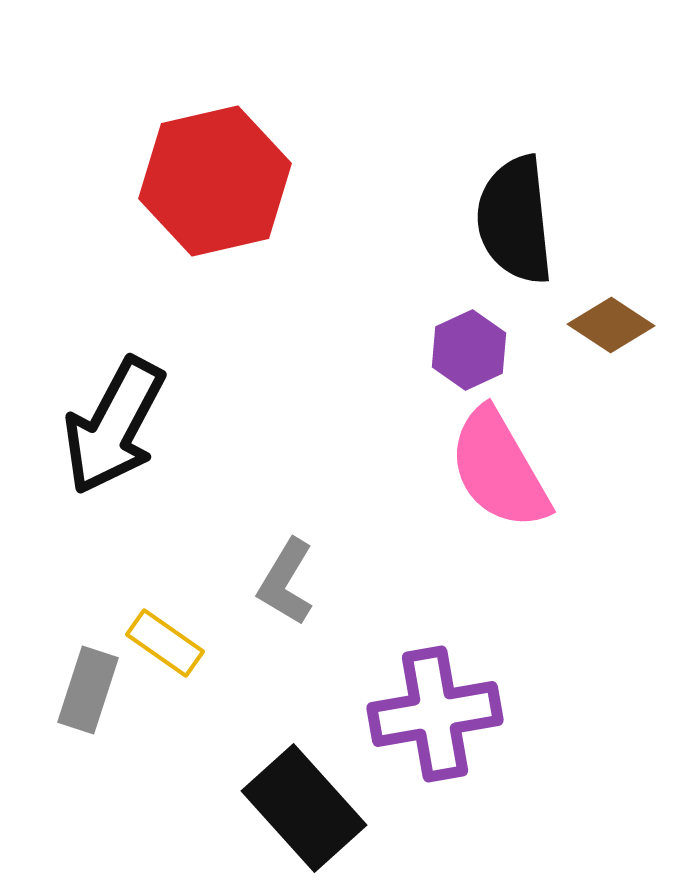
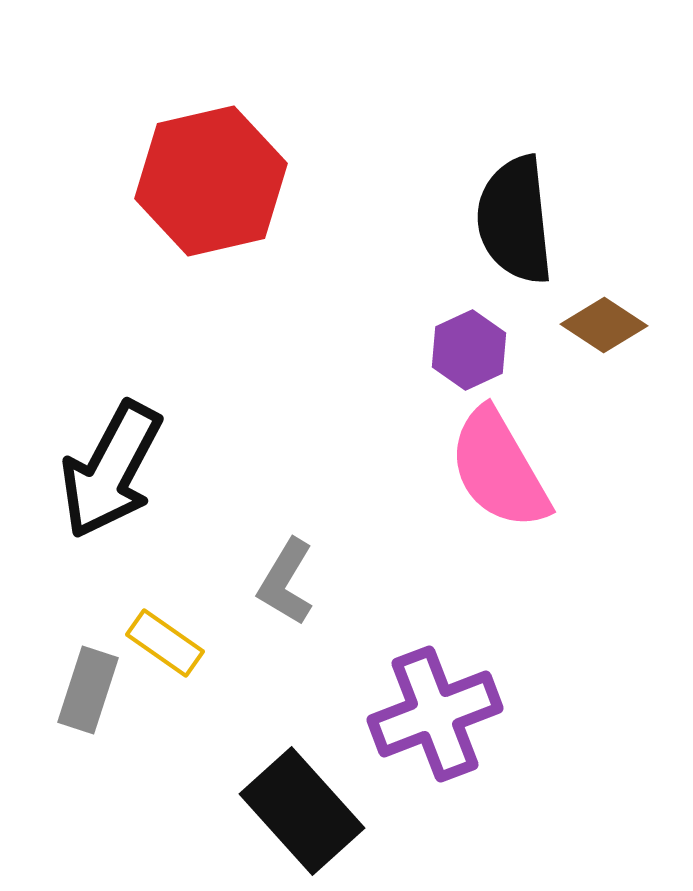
red hexagon: moved 4 px left
brown diamond: moved 7 px left
black arrow: moved 3 px left, 44 px down
purple cross: rotated 11 degrees counterclockwise
black rectangle: moved 2 px left, 3 px down
